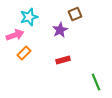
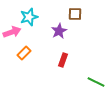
brown square: rotated 24 degrees clockwise
purple star: moved 1 px left, 1 px down
pink arrow: moved 3 px left, 3 px up
red rectangle: rotated 56 degrees counterclockwise
green line: rotated 42 degrees counterclockwise
